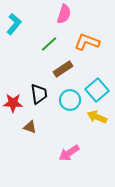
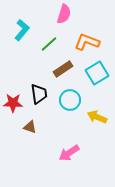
cyan L-shape: moved 8 px right, 6 px down
cyan square: moved 17 px up; rotated 10 degrees clockwise
